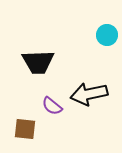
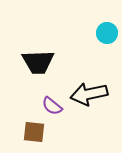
cyan circle: moved 2 px up
brown square: moved 9 px right, 3 px down
